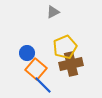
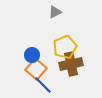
gray triangle: moved 2 px right
blue circle: moved 5 px right, 2 px down
